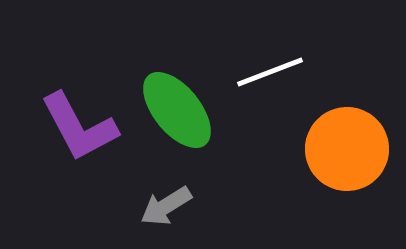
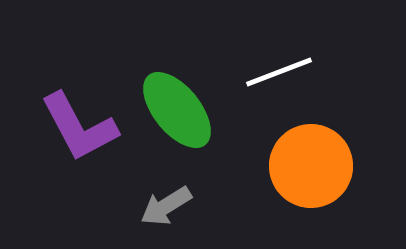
white line: moved 9 px right
orange circle: moved 36 px left, 17 px down
